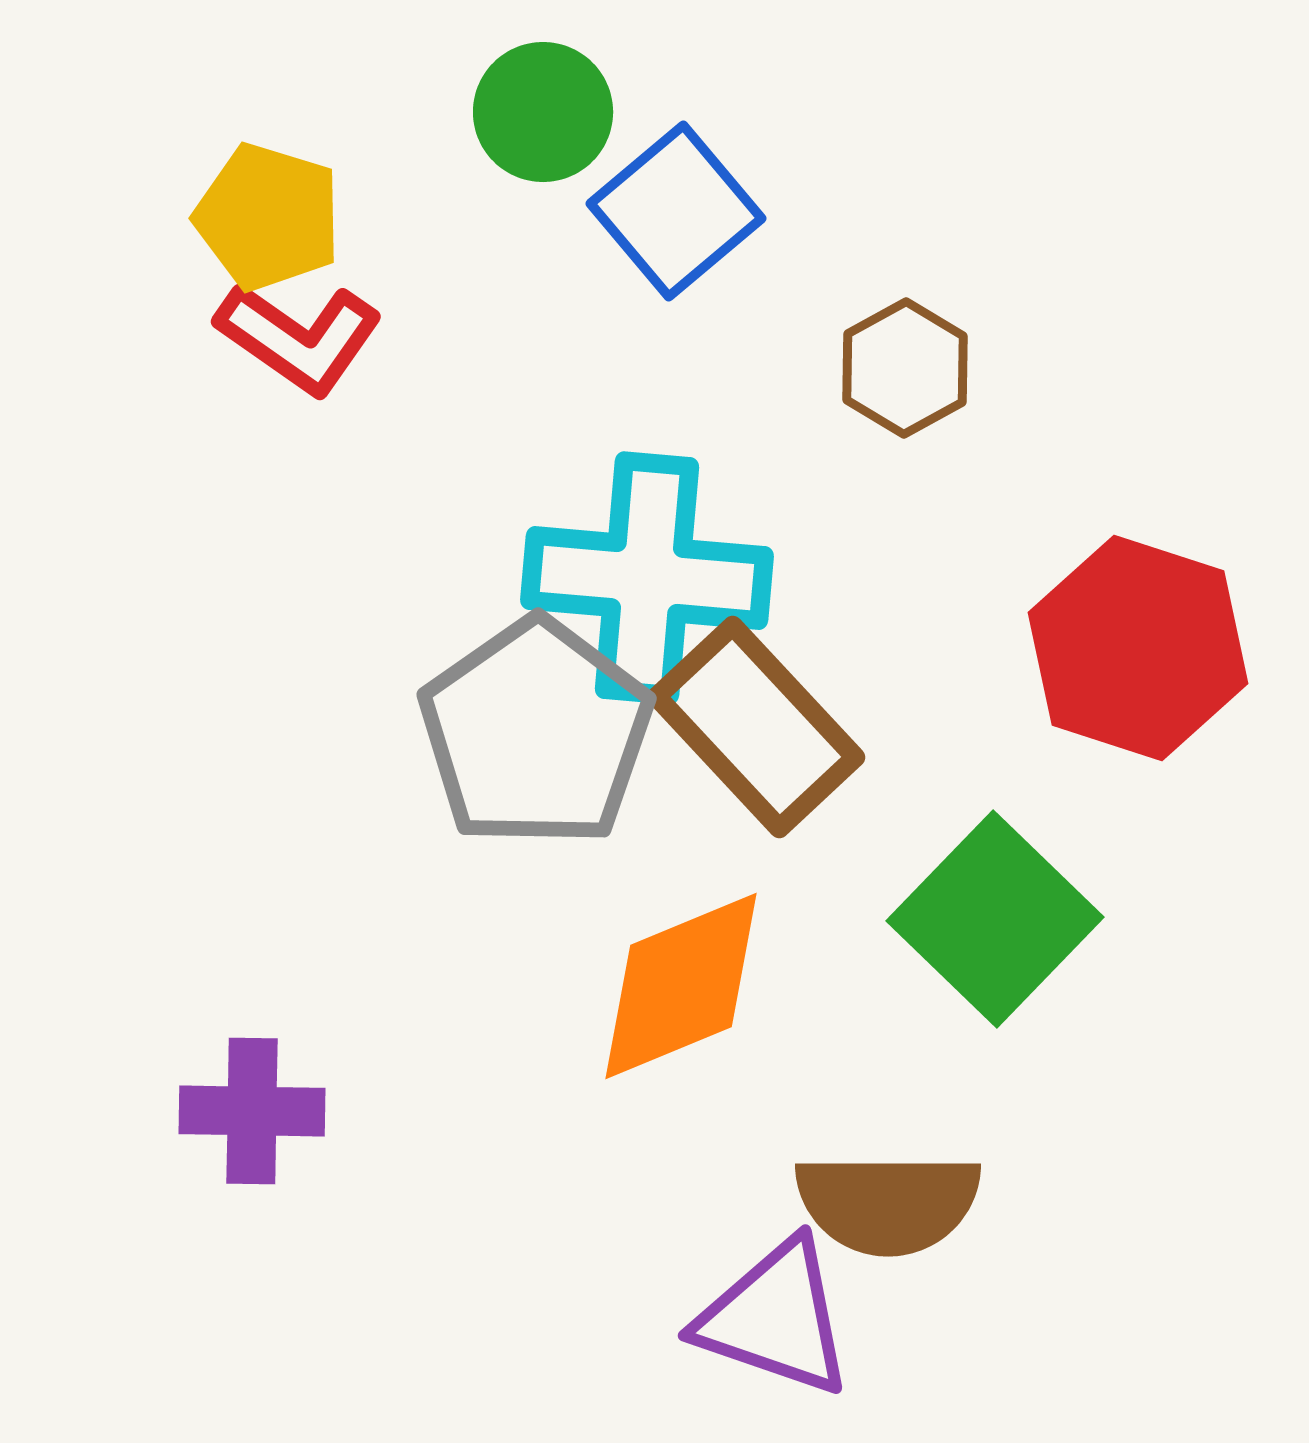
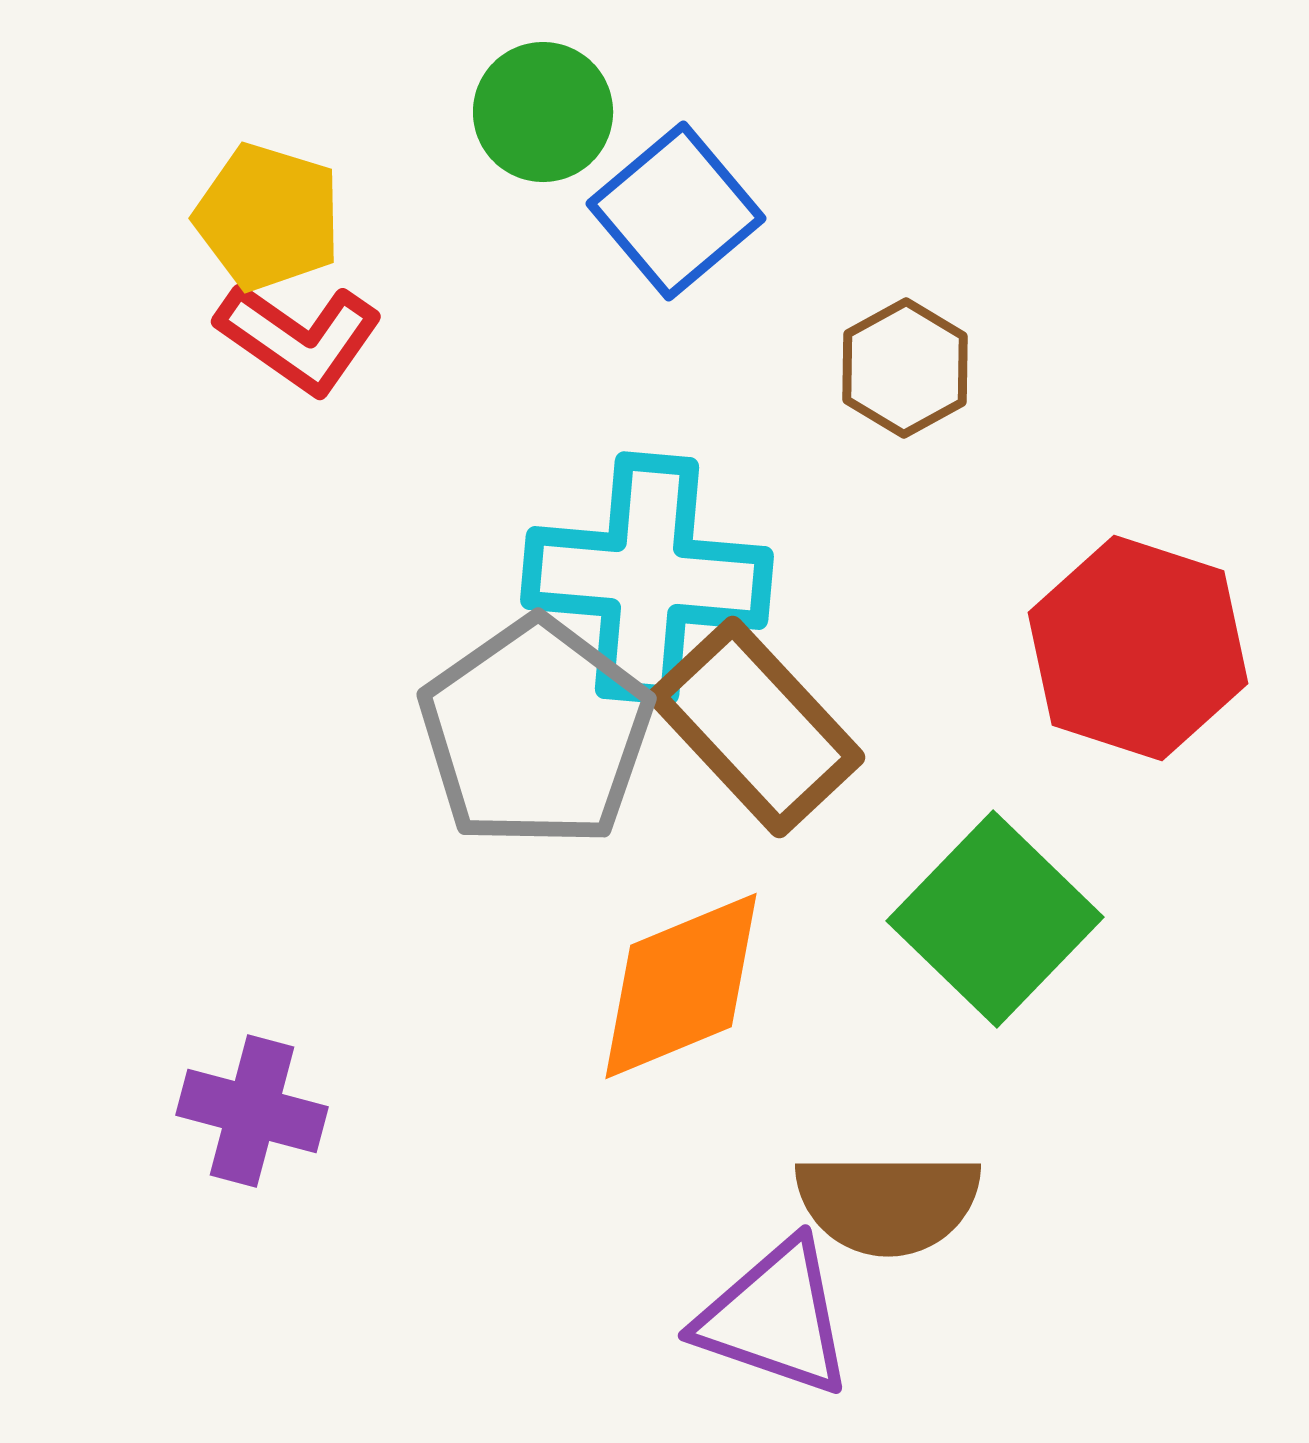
purple cross: rotated 14 degrees clockwise
